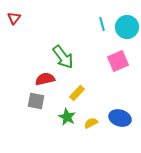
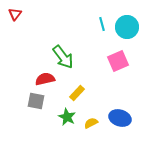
red triangle: moved 1 px right, 4 px up
